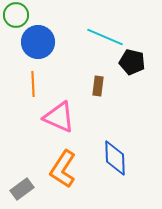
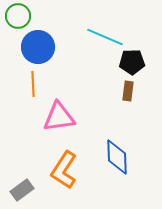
green circle: moved 2 px right, 1 px down
blue circle: moved 5 px down
black pentagon: rotated 15 degrees counterclockwise
brown rectangle: moved 30 px right, 5 px down
pink triangle: rotated 32 degrees counterclockwise
blue diamond: moved 2 px right, 1 px up
orange L-shape: moved 1 px right, 1 px down
gray rectangle: moved 1 px down
